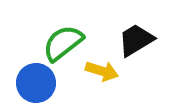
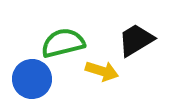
green semicircle: rotated 24 degrees clockwise
blue circle: moved 4 px left, 4 px up
